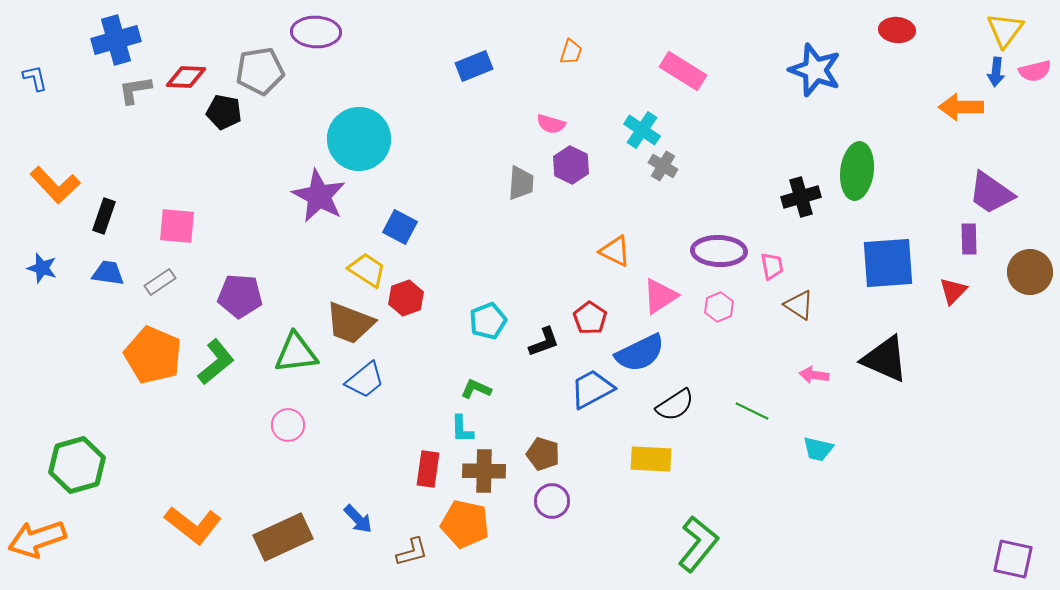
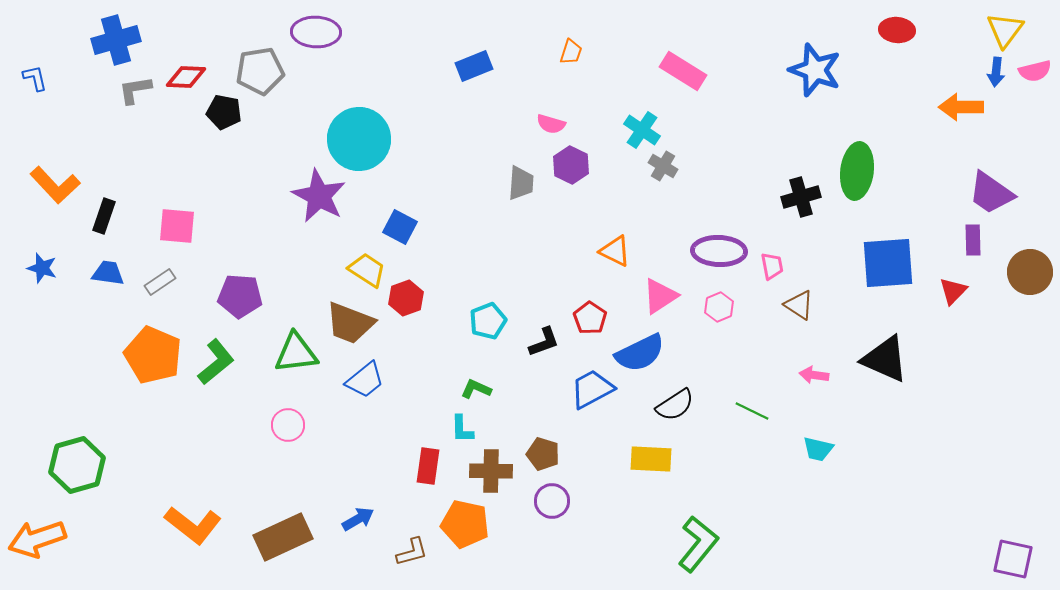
purple rectangle at (969, 239): moved 4 px right, 1 px down
red rectangle at (428, 469): moved 3 px up
brown cross at (484, 471): moved 7 px right
blue arrow at (358, 519): rotated 76 degrees counterclockwise
